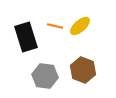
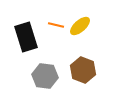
orange line: moved 1 px right, 1 px up
